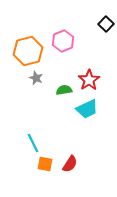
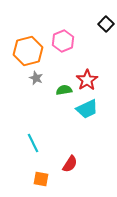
red star: moved 2 px left
orange square: moved 4 px left, 15 px down
